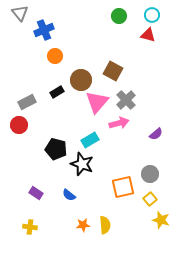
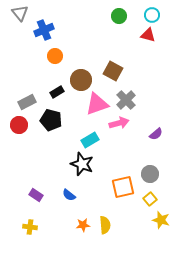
pink triangle: moved 2 px down; rotated 30 degrees clockwise
black pentagon: moved 5 px left, 29 px up
purple rectangle: moved 2 px down
